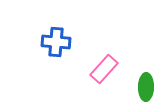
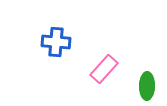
green ellipse: moved 1 px right, 1 px up
